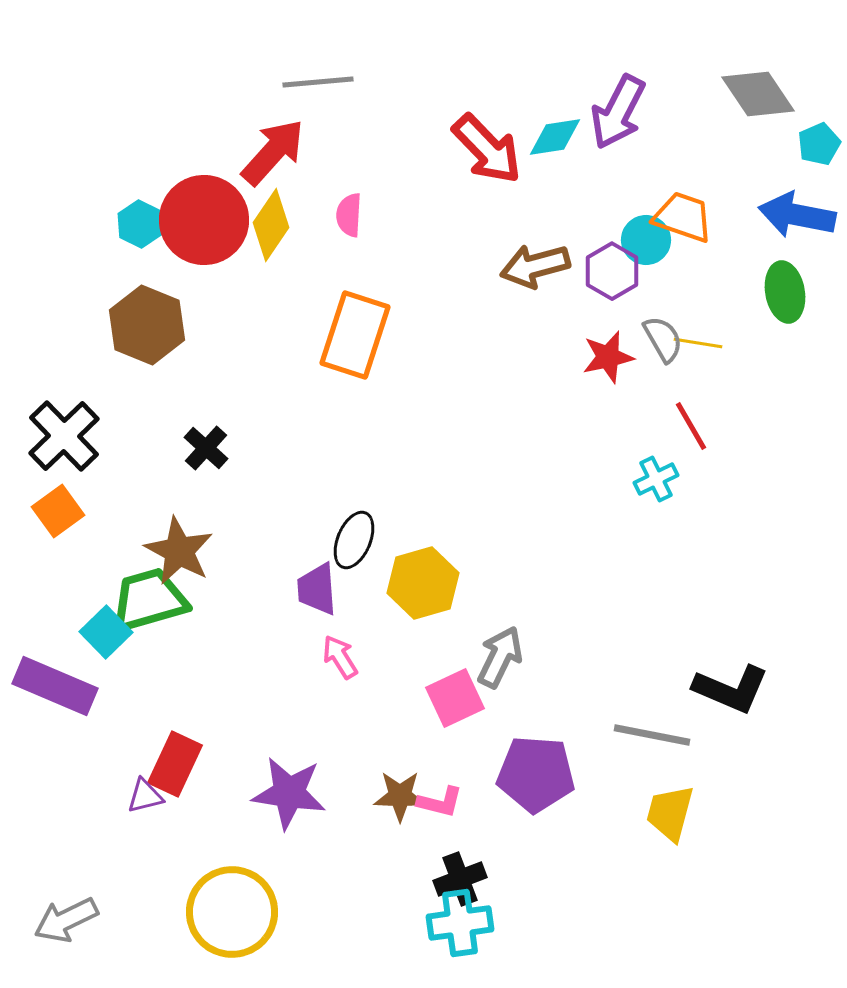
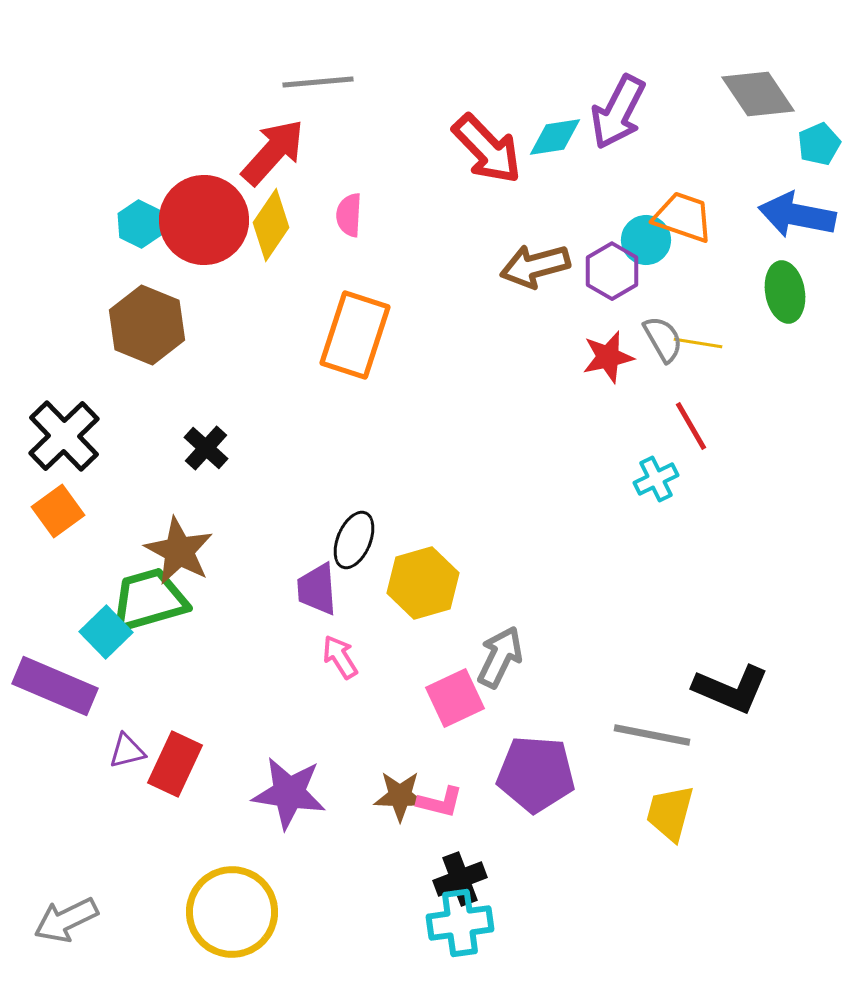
purple triangle at (145, 796): moved 18 px left, 45 px up
